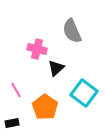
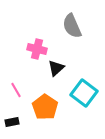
gray semicircle: moved 5 px up
black rectangle: moved 1 px up
